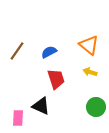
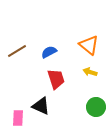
brown line: rotated 24 degrees clockwise
